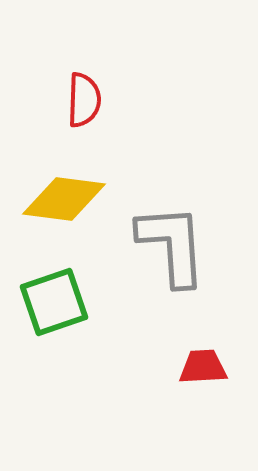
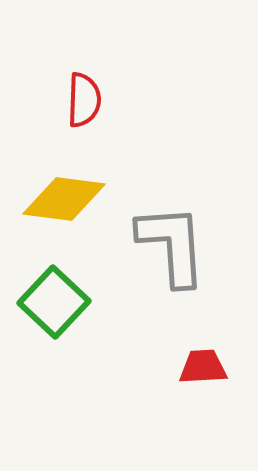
green square: rotated 28 degrees counterclockwise
